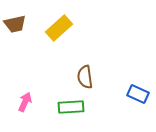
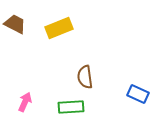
brown trapezoid: rotated 140 degrees counterclockwise
yellow rectangle: rotated 20 degrees clockwise
